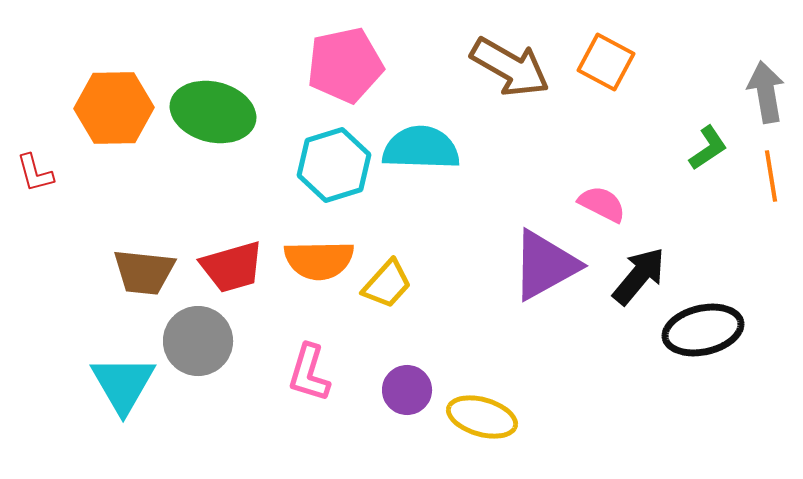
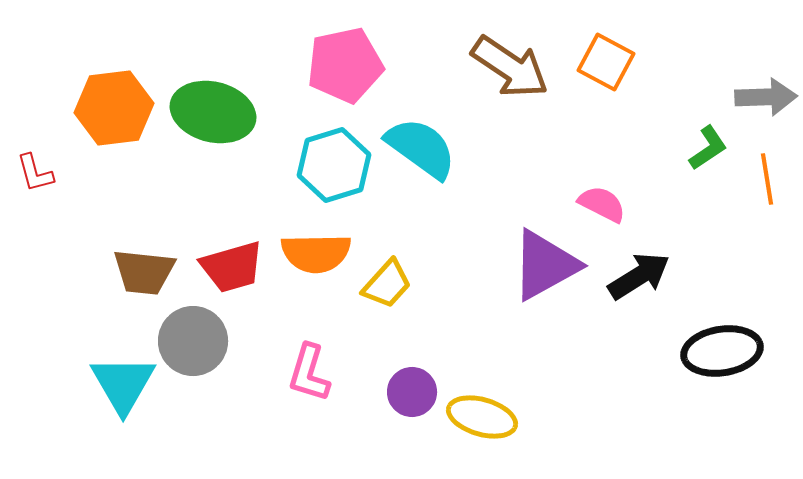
brown arrow: rotated 4 degrees clockwise
gray arrow: moved 5 px down; rotated 98 degrees clockwise
orange hexagon: rotated 6 degrees counterclockwise
cyan semicircle: rotated 34 degrees clockwise
orange line: moved 4 px left, 3 px down
orange semicircle: moved 3 px left, 7 px up
black arrow: rotated 18 degrees clockwise
black ellipse: moved 19 px right, 21 px down; rotated 4 degrees clockwise
gray circle: moved 5 px left
purple circle: moved 5 px right, 2 px down
